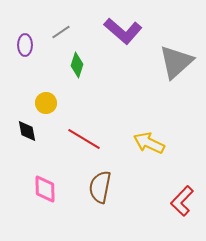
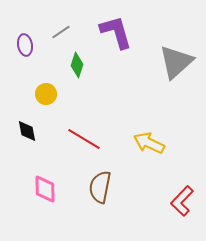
purple L-shape: moved 7 px left, 1 px down; rotated 147 degrees counterclockwise
purple ellipse: rotated 10 degrees counterclockwise
yellow circle: moved 9 px up
